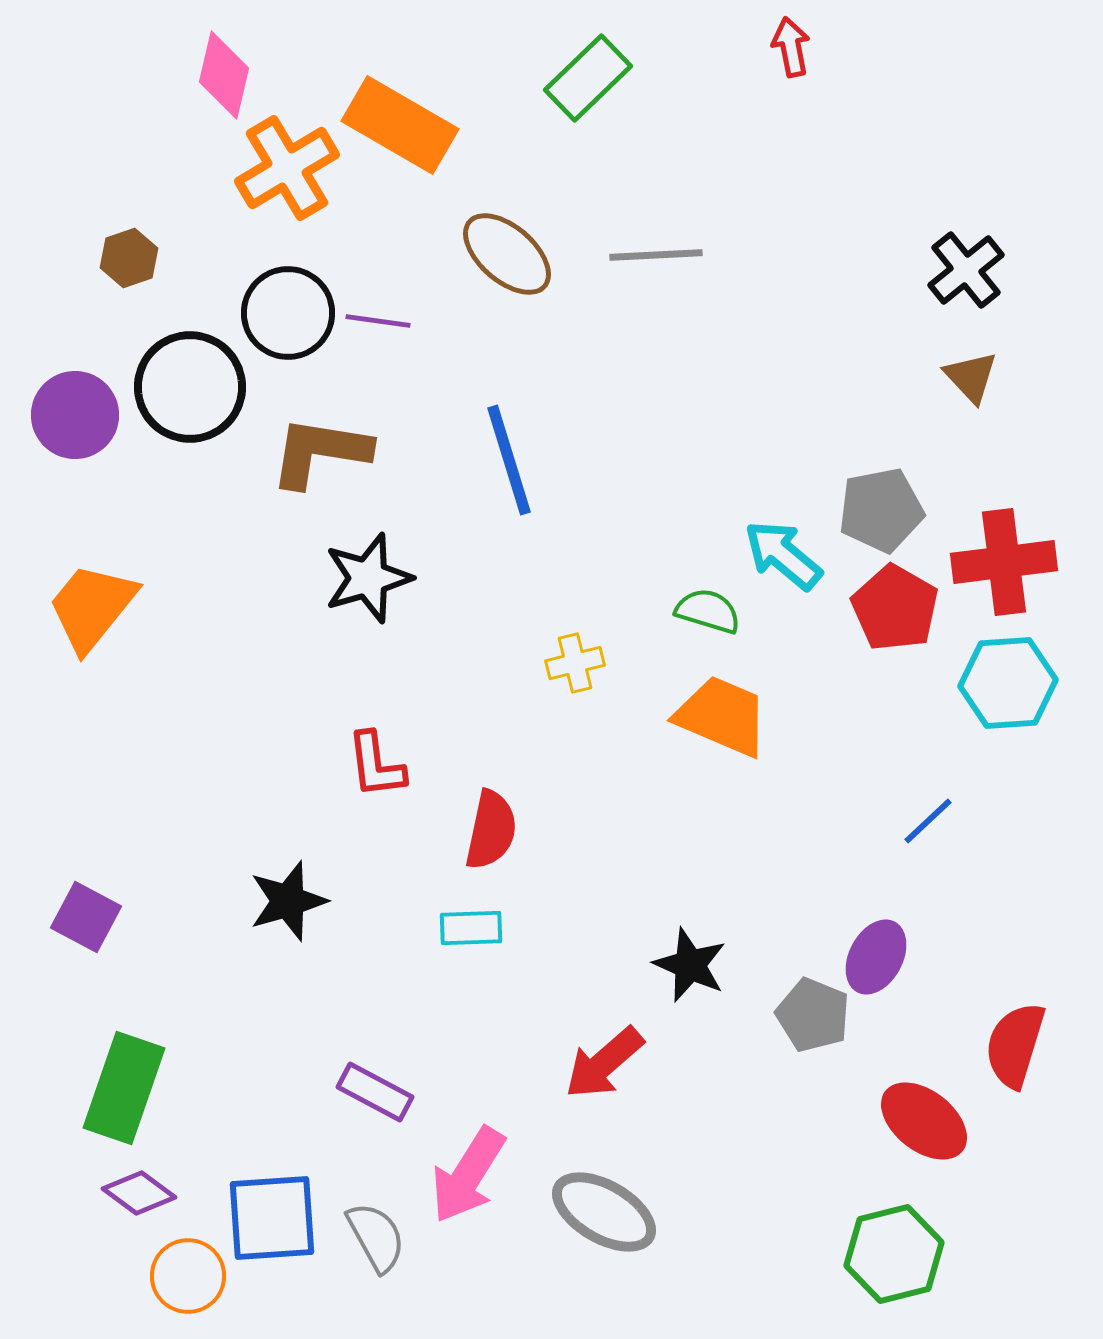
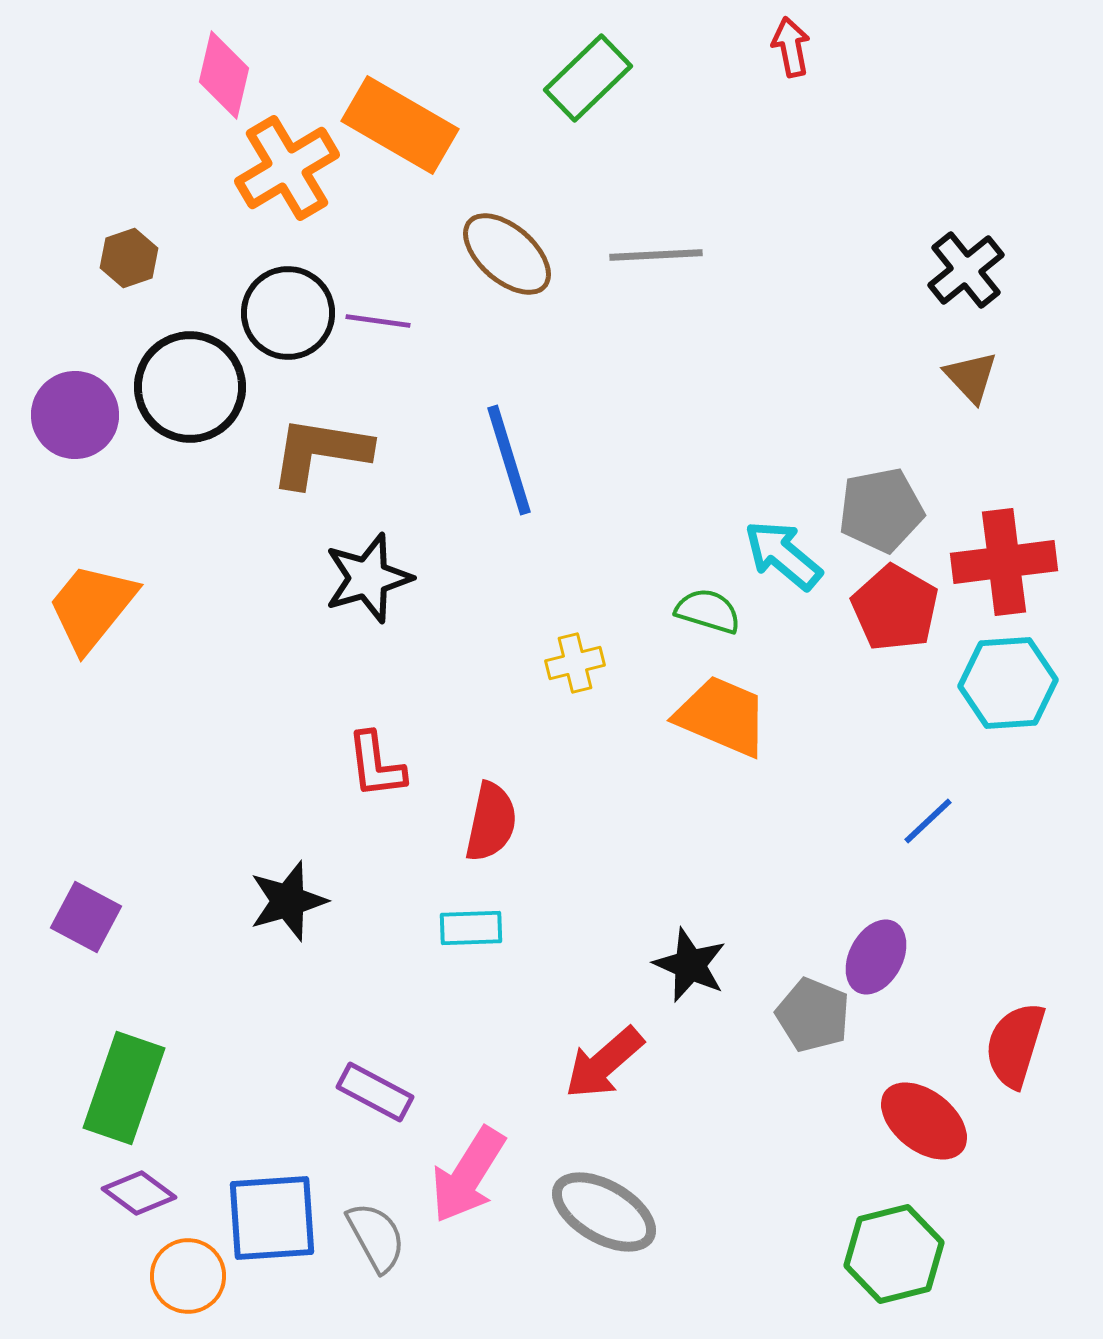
red semicircle at (491, 830): moved 8 px up
